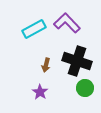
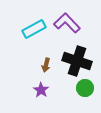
purple star: moved 1 px right, 2 px up
